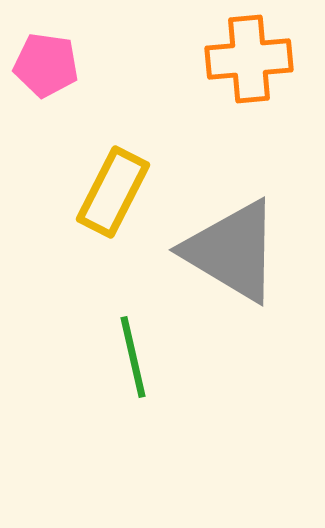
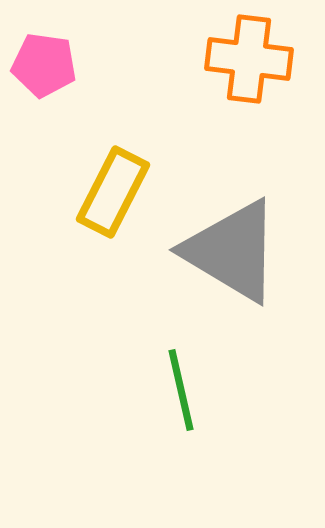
orange cross: rotated 12 degrees clockwise
pink pentagon: moved 2 px left
green line: moved 48 px right, 33 px down
